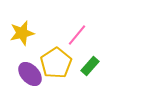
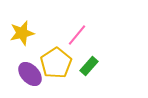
green rectangle: moved 1 px left
